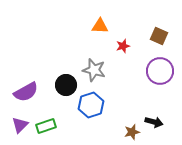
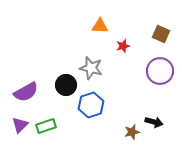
brown square: moved 2 px right, 2 px up
gray star: moved 3 px left, 2 px up
